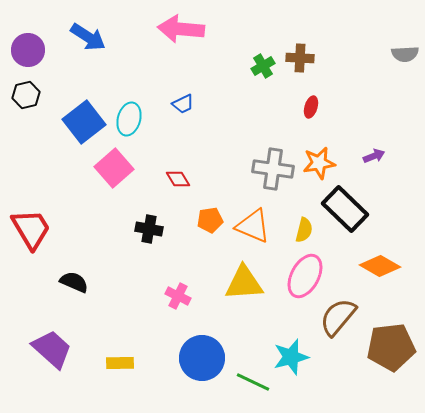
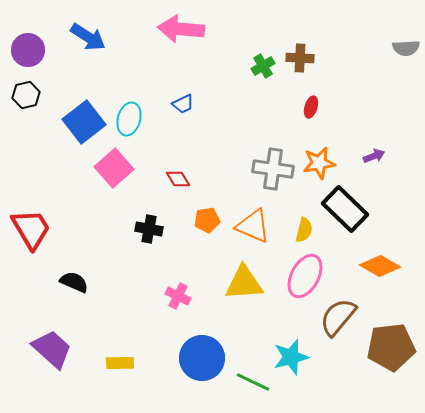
gray semicircle: moved 1 px right, 6 px up
orange pentagon: moved 3 px left
